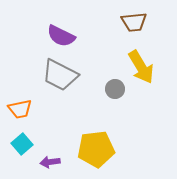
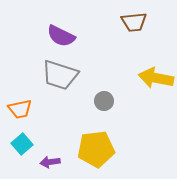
yellow arrow: moved 15 px right, 11 px down; rotated 132 degrees clockwise
gray trapezoid: rotated 9 degrees counterclockwise
gray circle: moved 11 px left, 12 px down
